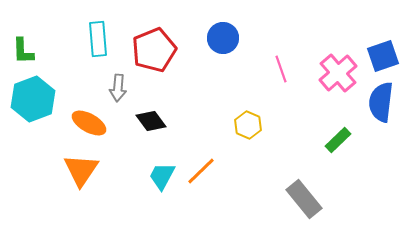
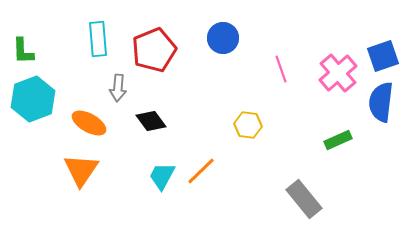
yellow hexagon: rotated 16 degrees counterclockwise
green rectangle: rotated 20 degrees clockwise
